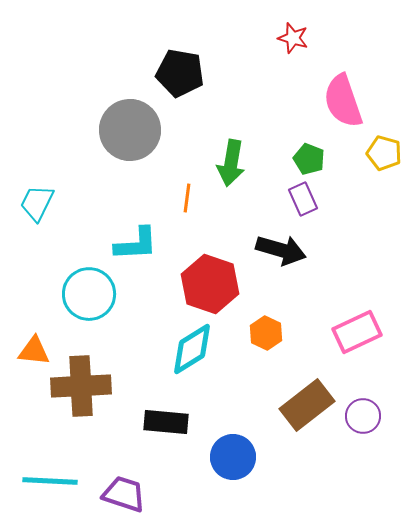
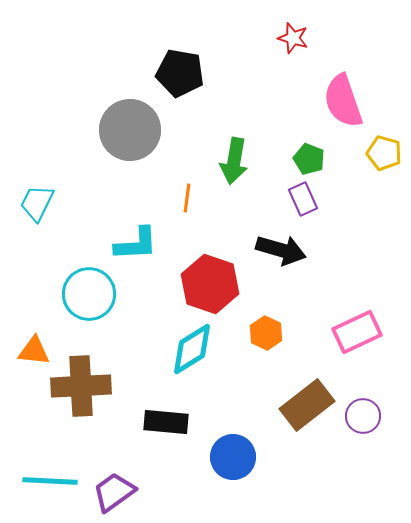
green arrow: moved 3 px right, 2 px up
purple trapezoid: moved 10 px left, 2 px up; rotated 54 degrees counterclockwise
